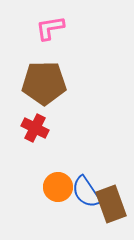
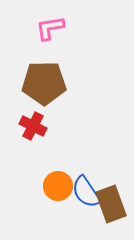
red cross: moved 2 px left, 2 px up
orange circle: moved 1 px up
